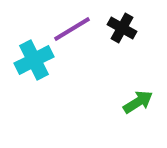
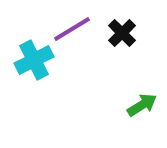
black cross: moved 5 px down; rotated 16 degrees clockwise
green arrow: moved 4 px right, 3 px down
